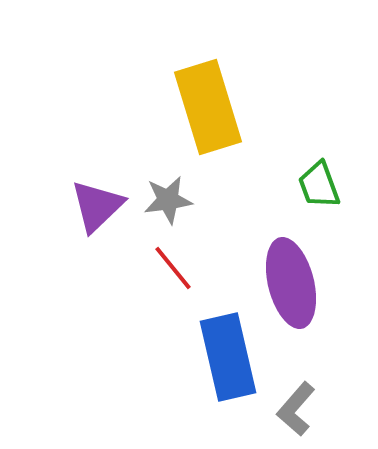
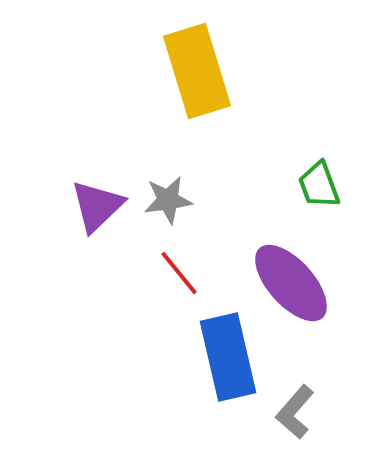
yellow rectangle: moved 11 px left, 36 px up
red line: moved 6 px right, 5 px down
purple ellipse: rotated 28 degrees counterclockwise
gray L-shape: moved 1 px left, 3 px down
